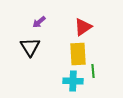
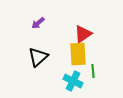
purple arrow: moved 1 px left, 1 px down
red triangle: moved 7 px down
black triangle: moved 8 px right, 10 px down; rotated 20 degrees clockwise
cyan cross: rotated 24 degrees clockwise
